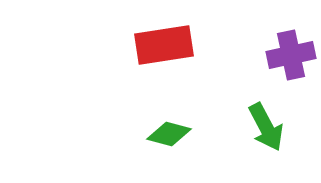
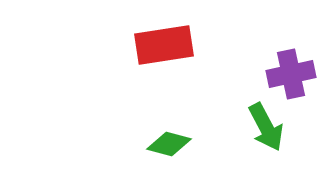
purple cross: moved 19 px down
green diamond: moved 10 px down
